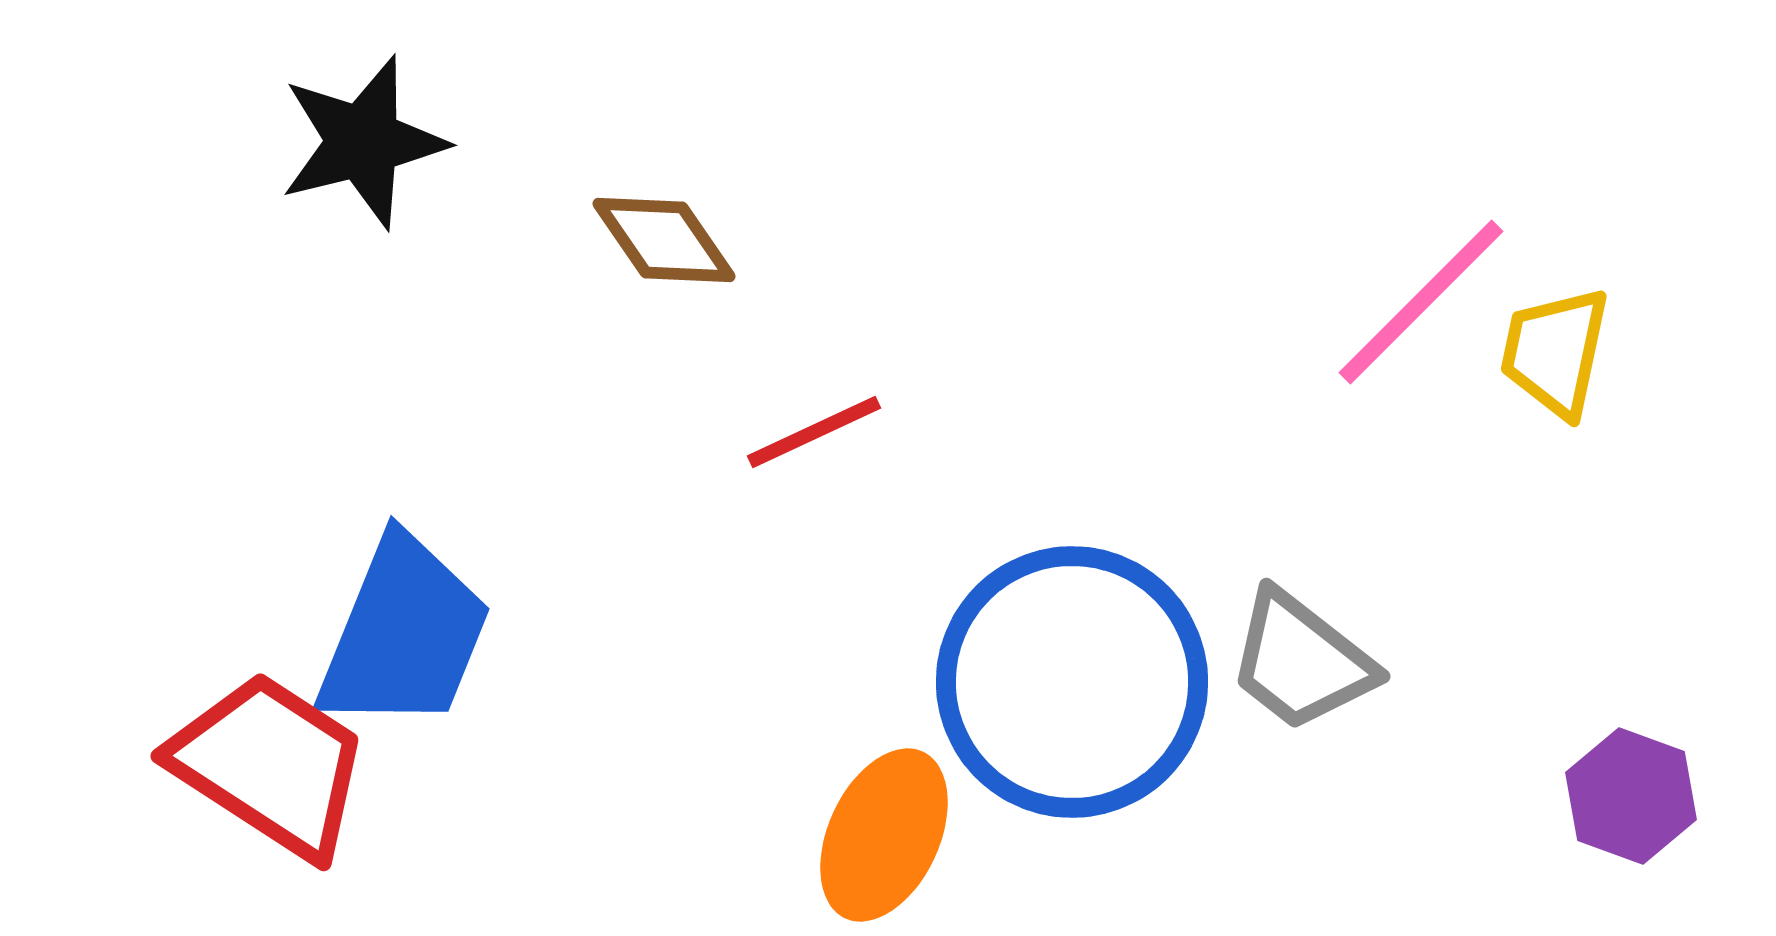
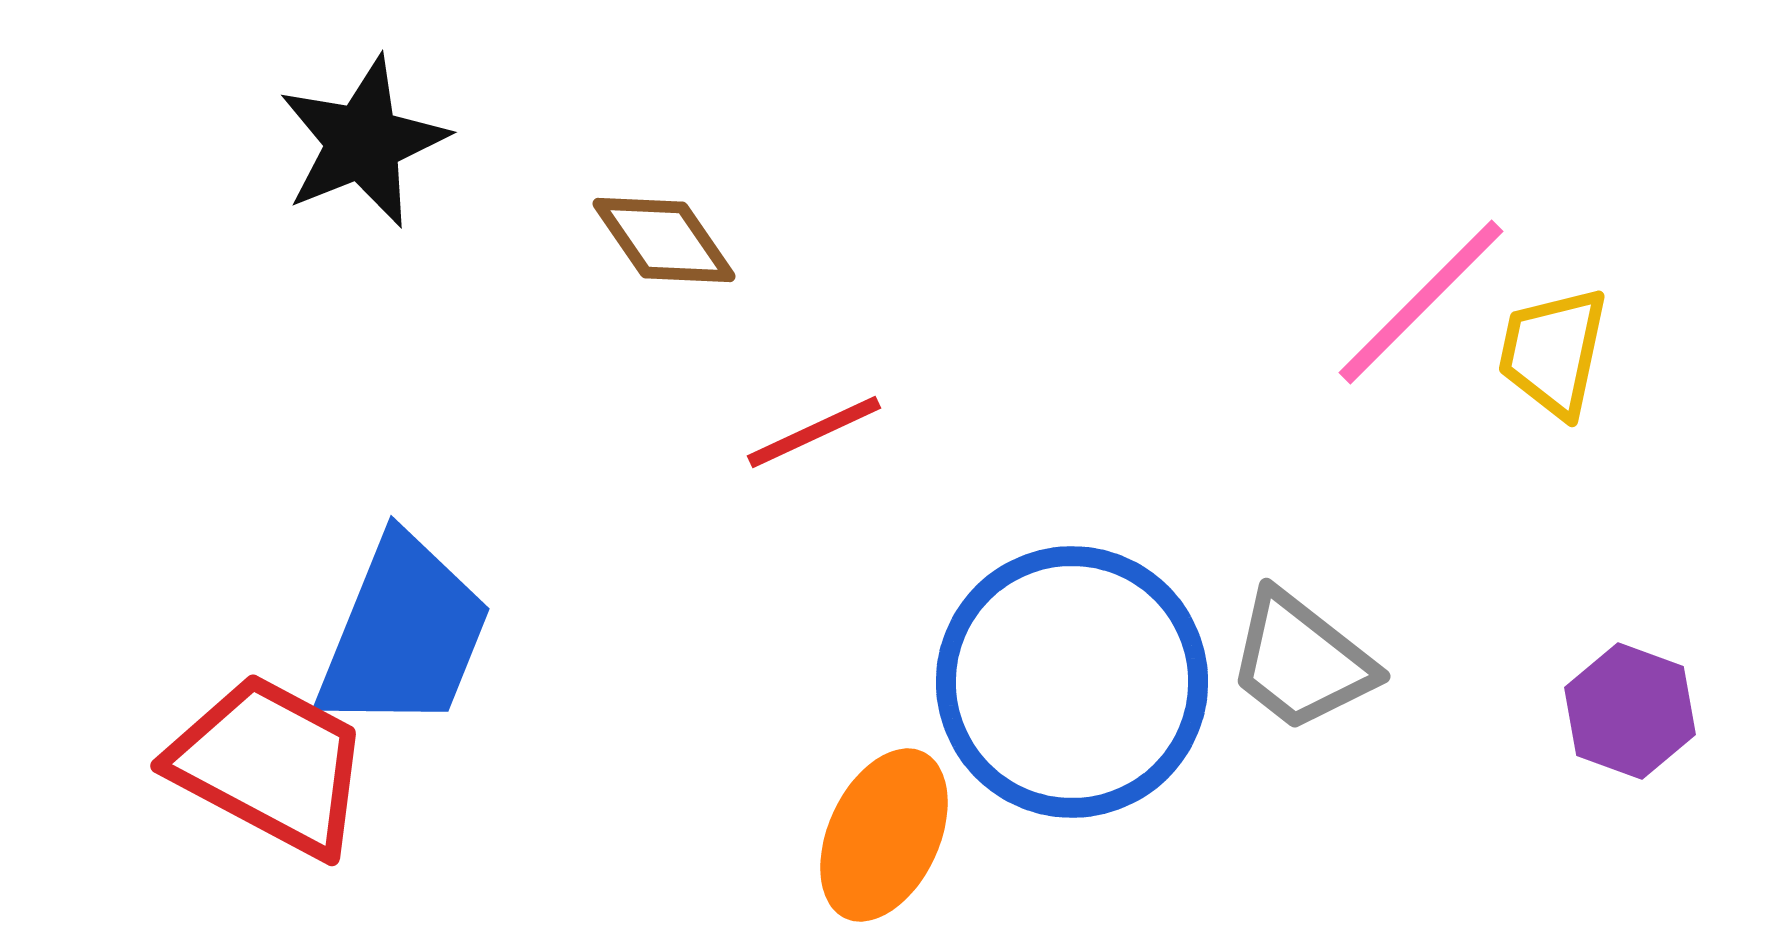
black star: rotated 8 degrees counterclockwise
yellow trapezoid: moved 2 px left
red trapezoid: rotated 5 degrees counterclockwise
purple hexagon: moved 1 px left, 85 px up
